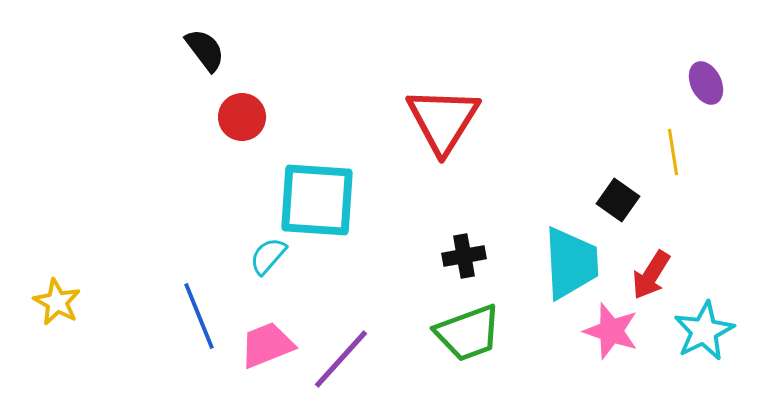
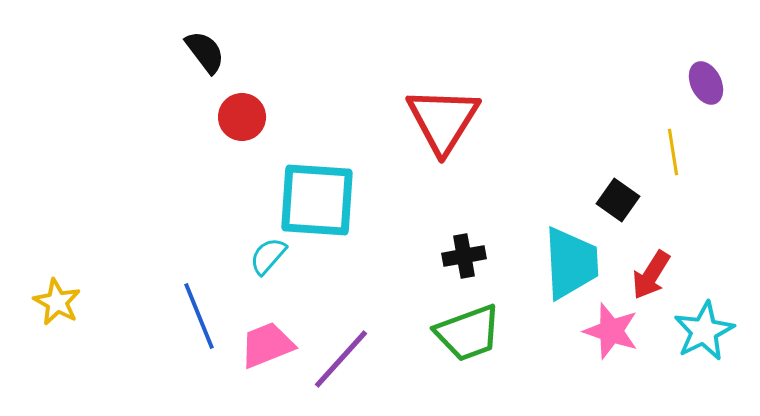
black semicircle: moved 2 px down
